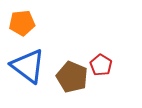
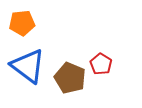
red pentagon: moved 1 px up
brown pentagon: moved 2 px left, 1 px down
